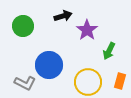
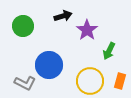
yellow circle: moved 2 px right, 1 px up
